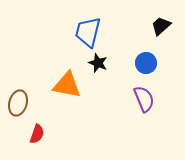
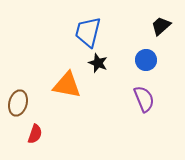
blue circle: moved 3 px up
red semicircle: moved 2 px left
